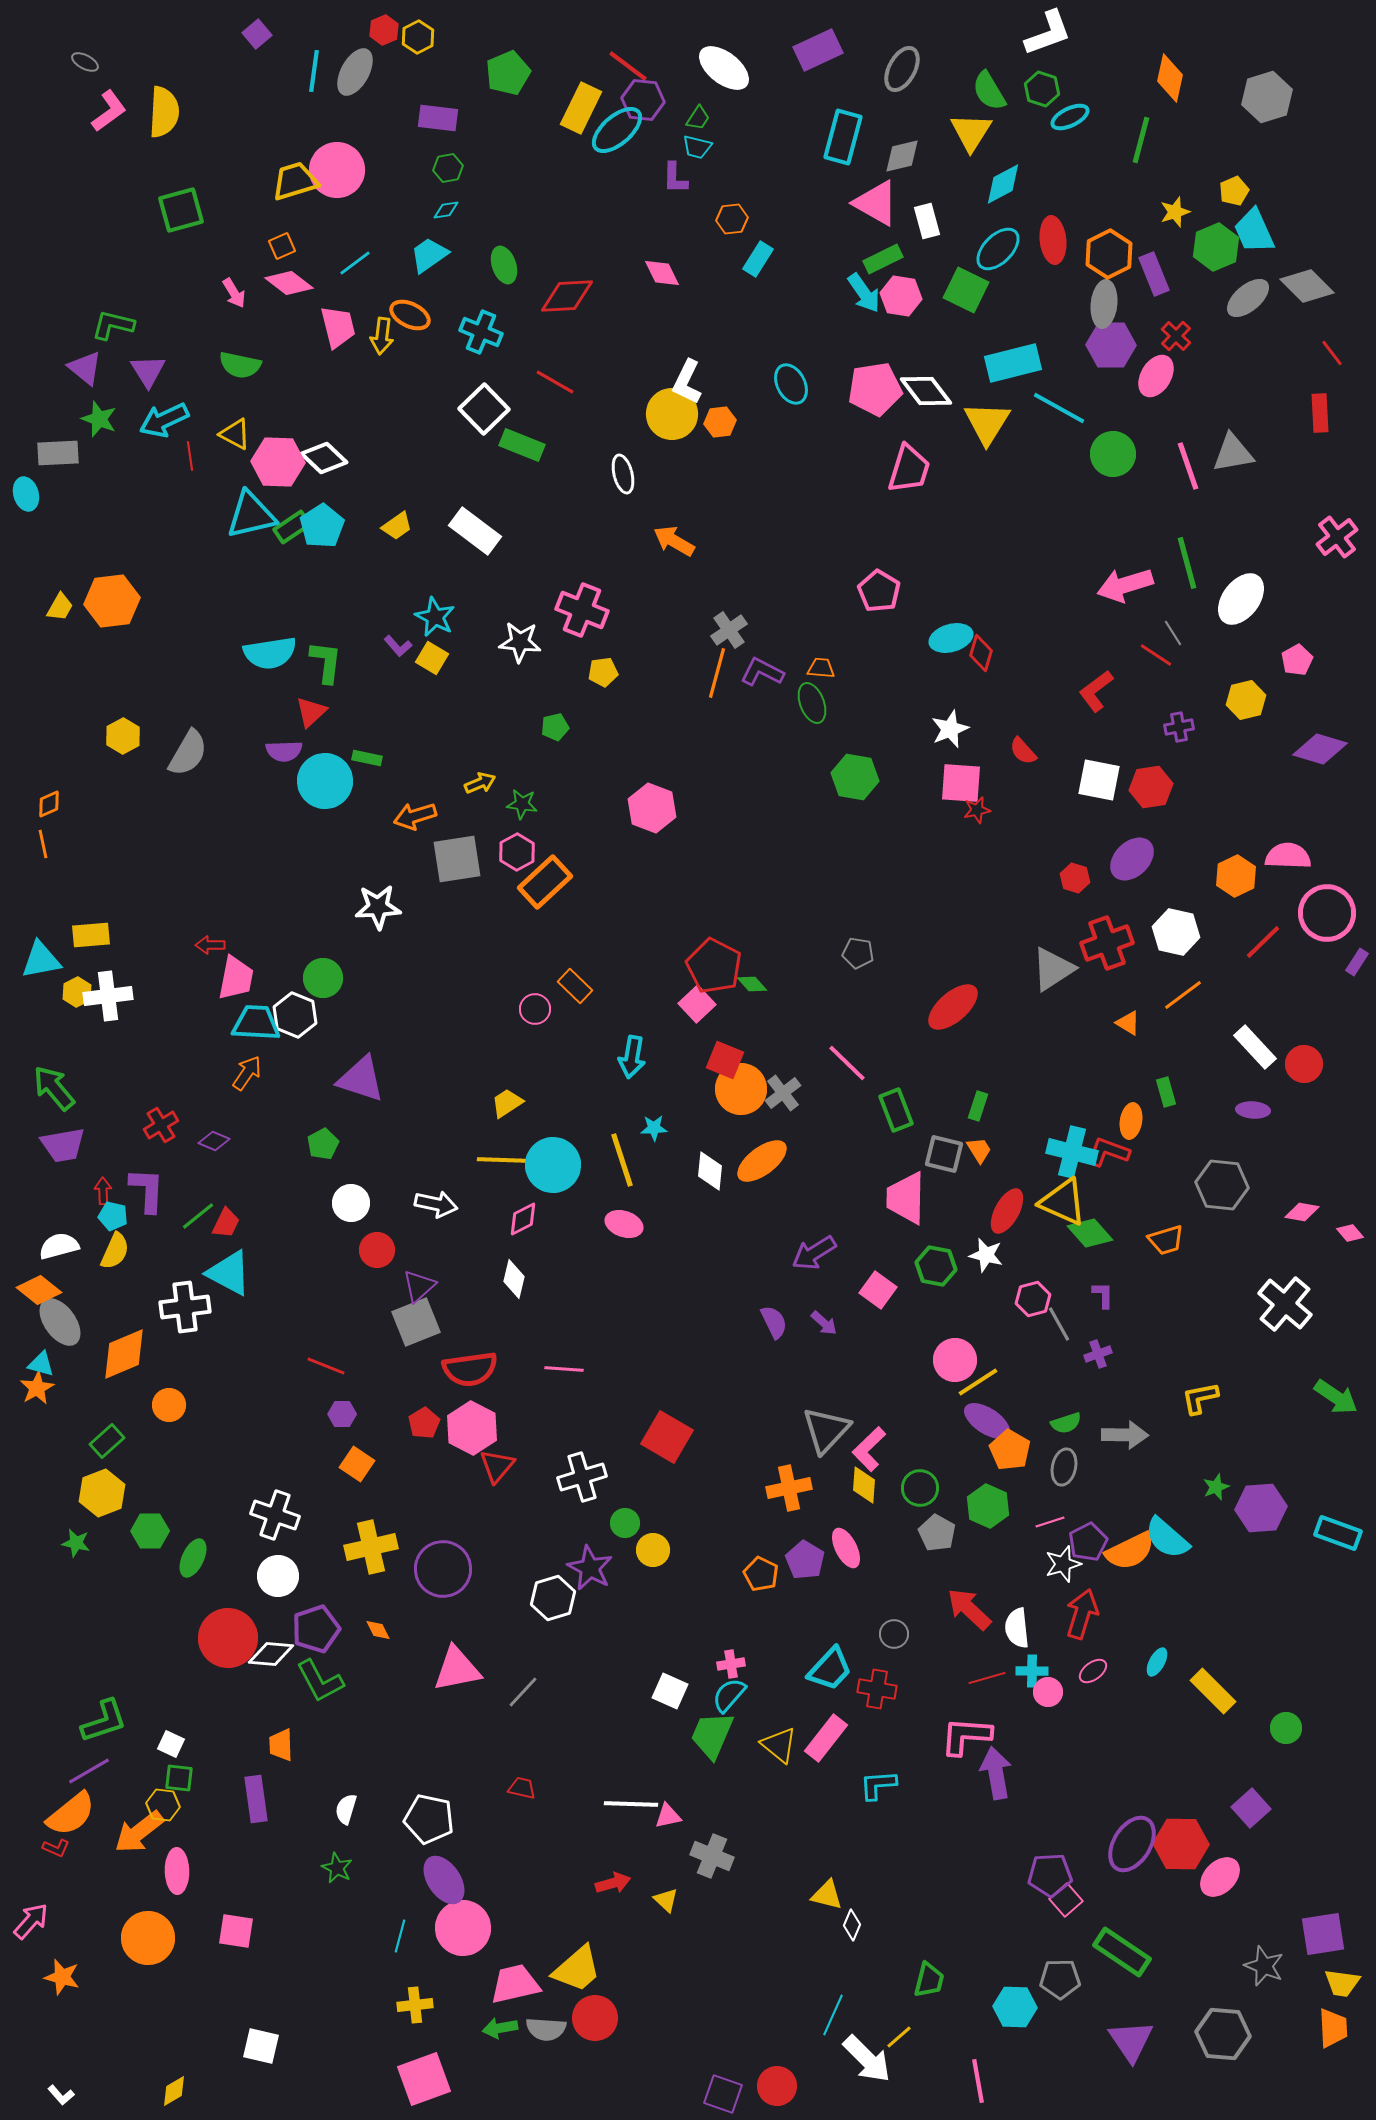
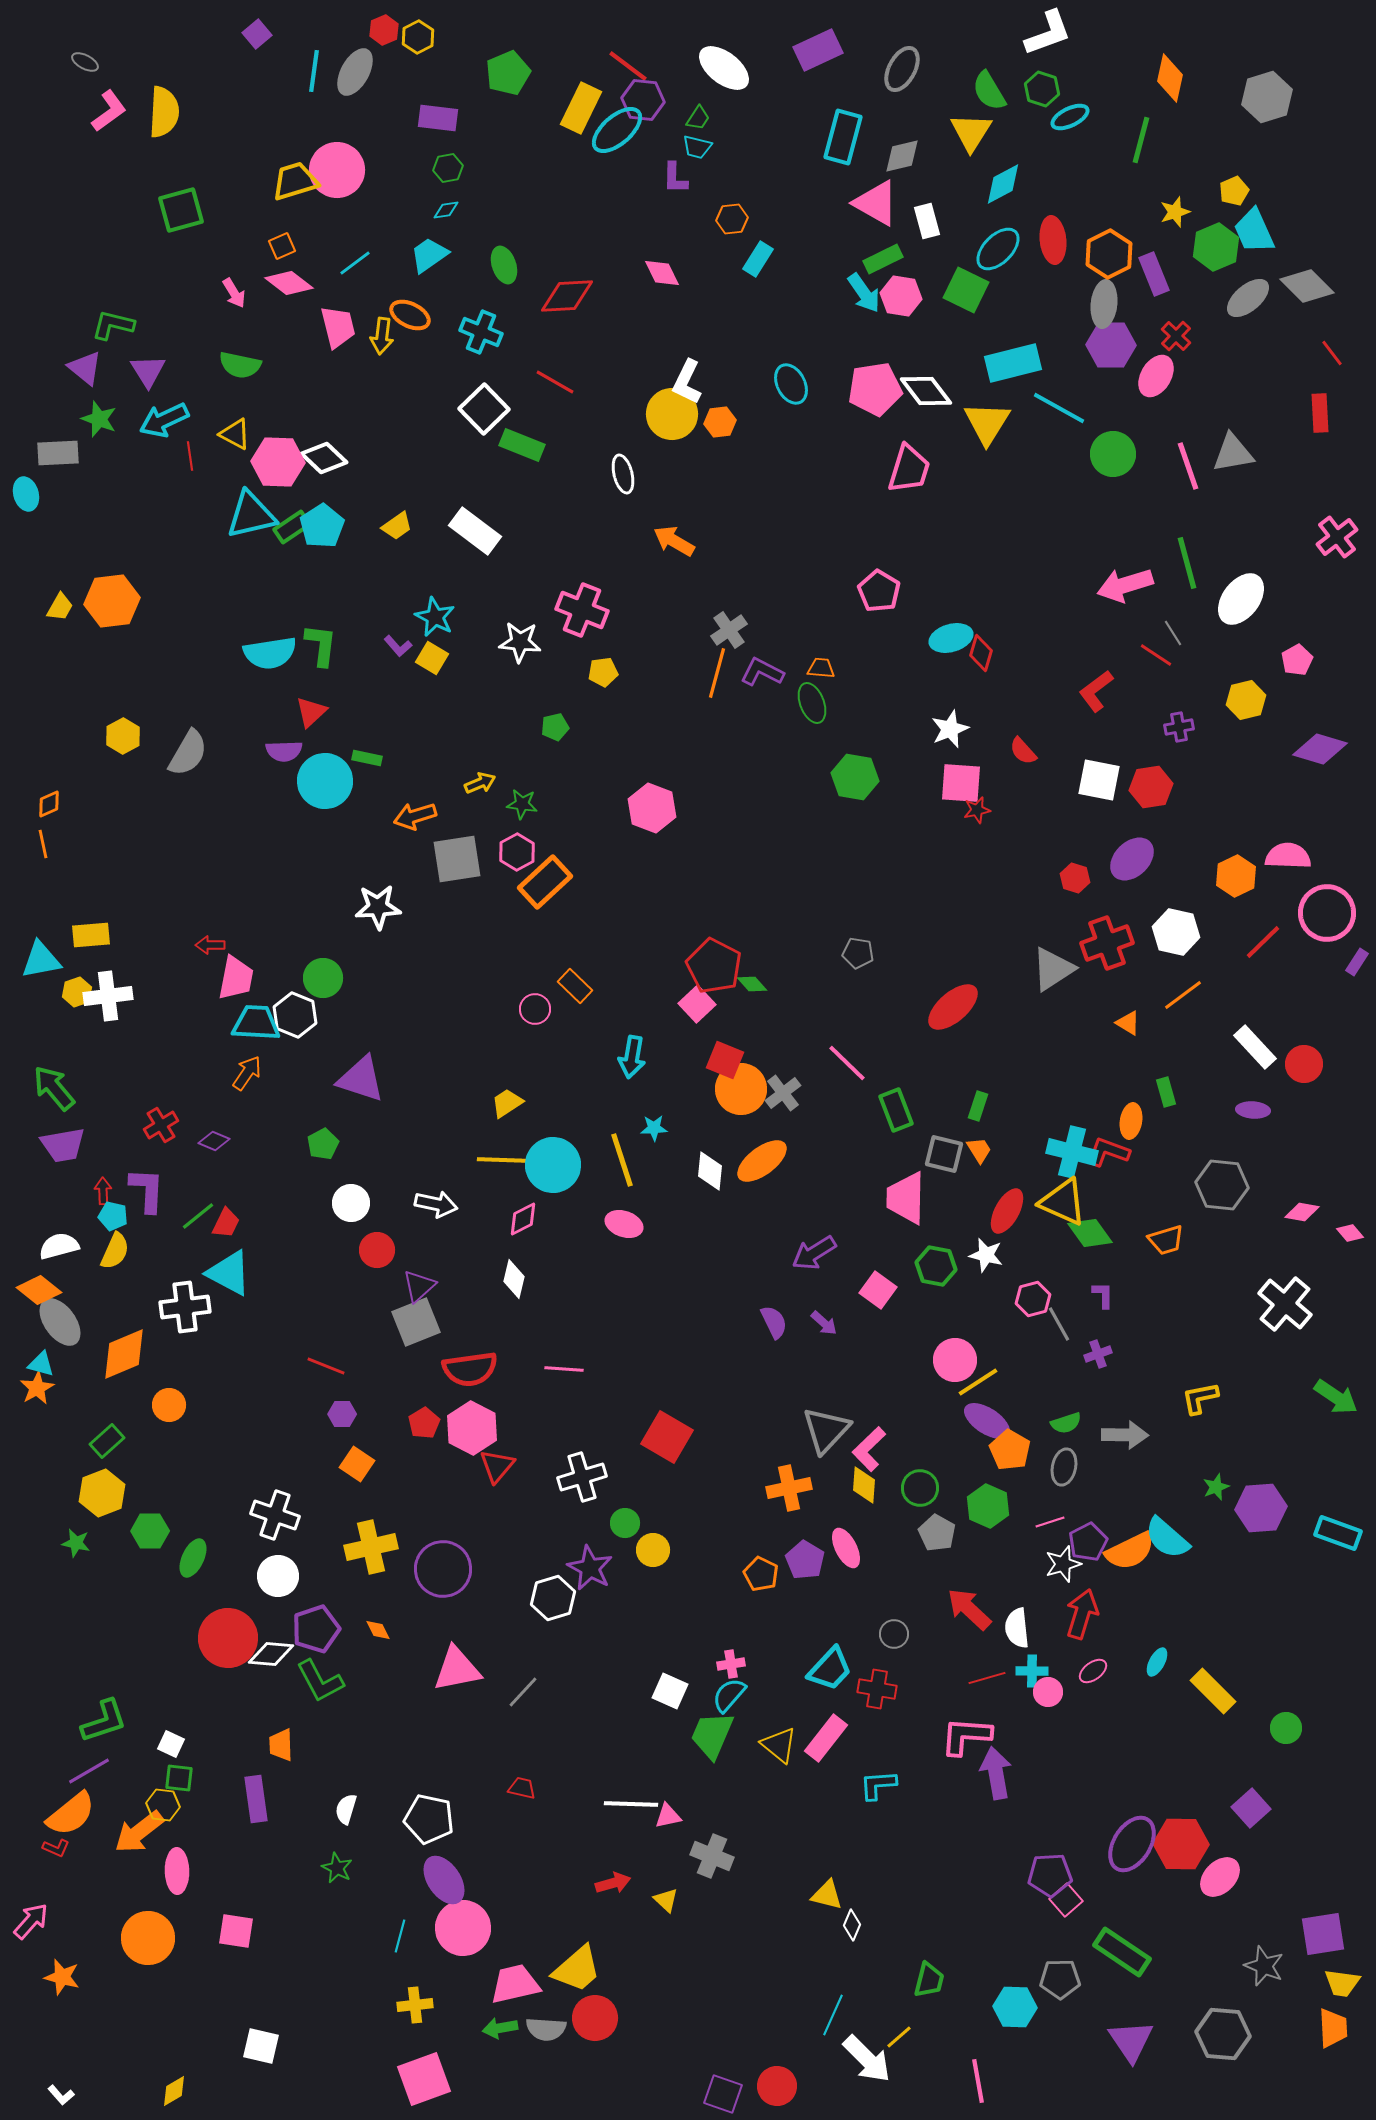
green L-shape at (326, 662): moved 5 px left, 17 px up
yellow hexagon at (77, 992): rotated 8 degrees clockwise
green diamond at (1090, 1233): rotated 6 degrees clockwise
